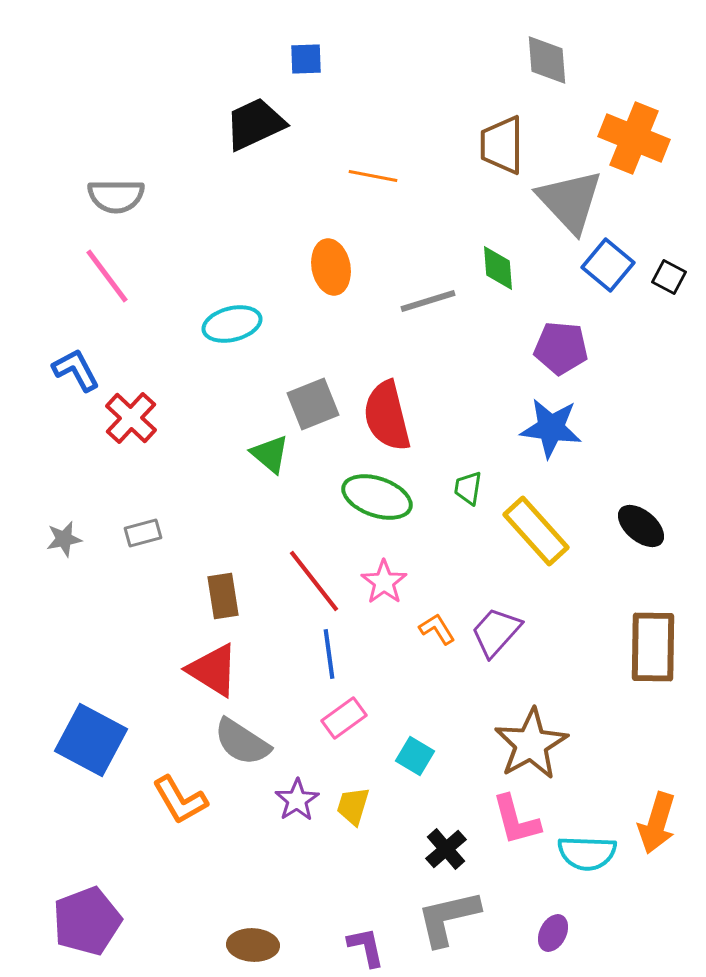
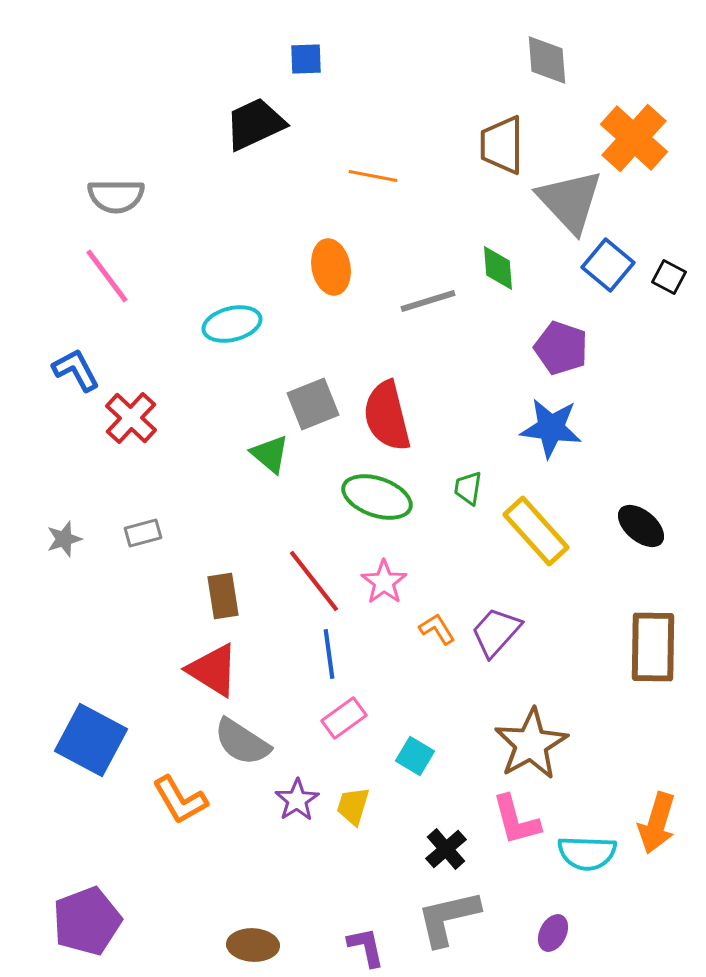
orange cross at (634, 138): rotated 20 degrees clockwise
purple pentagon at (561, 348): rotated 14 degrees clockwise
gray star at (64, 539): rotated 6 degrees counterclockwise
